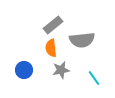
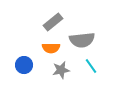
gray rectangle: moved 3 px up
orange semicircle: rotated 84 degrees counterclockwise
blue circle: moved 5 px up
cyan line: moved 3 px left, 12 px up
